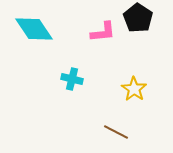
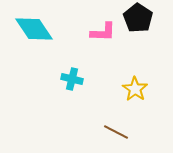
pink L-shape: rotated 8 degrees clockwise
yellow star: moved 1 px right
